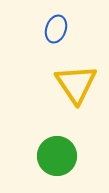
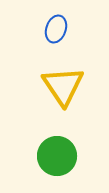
yellow triangle: moved 13 px left, 2 px down
